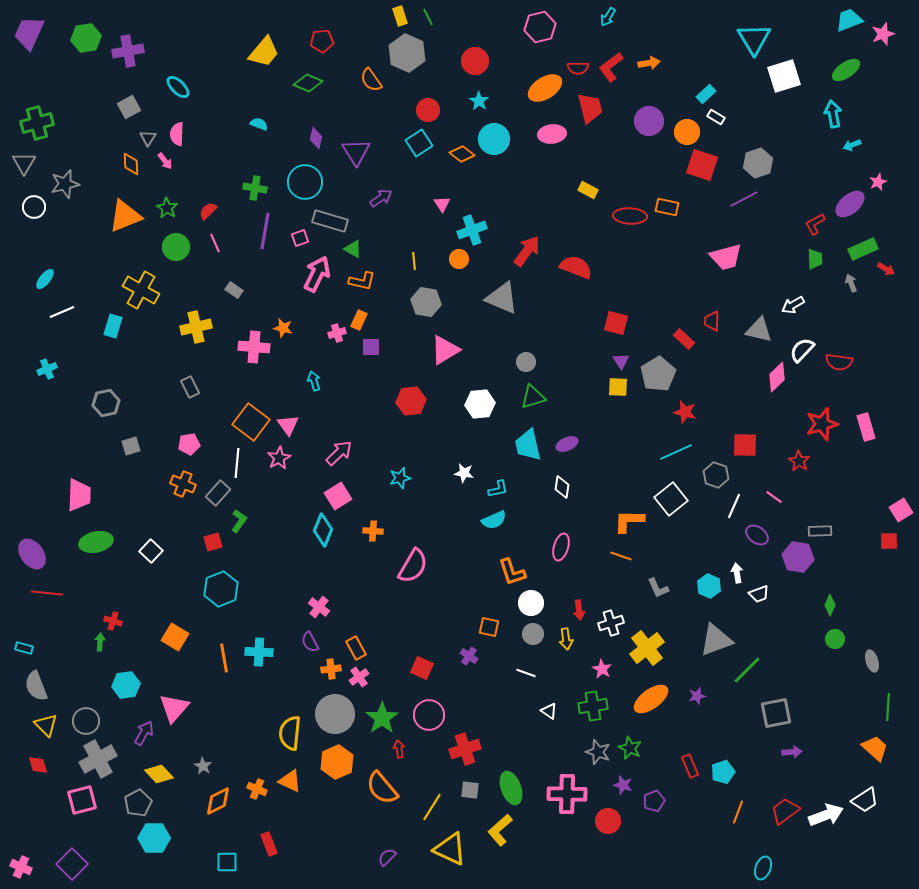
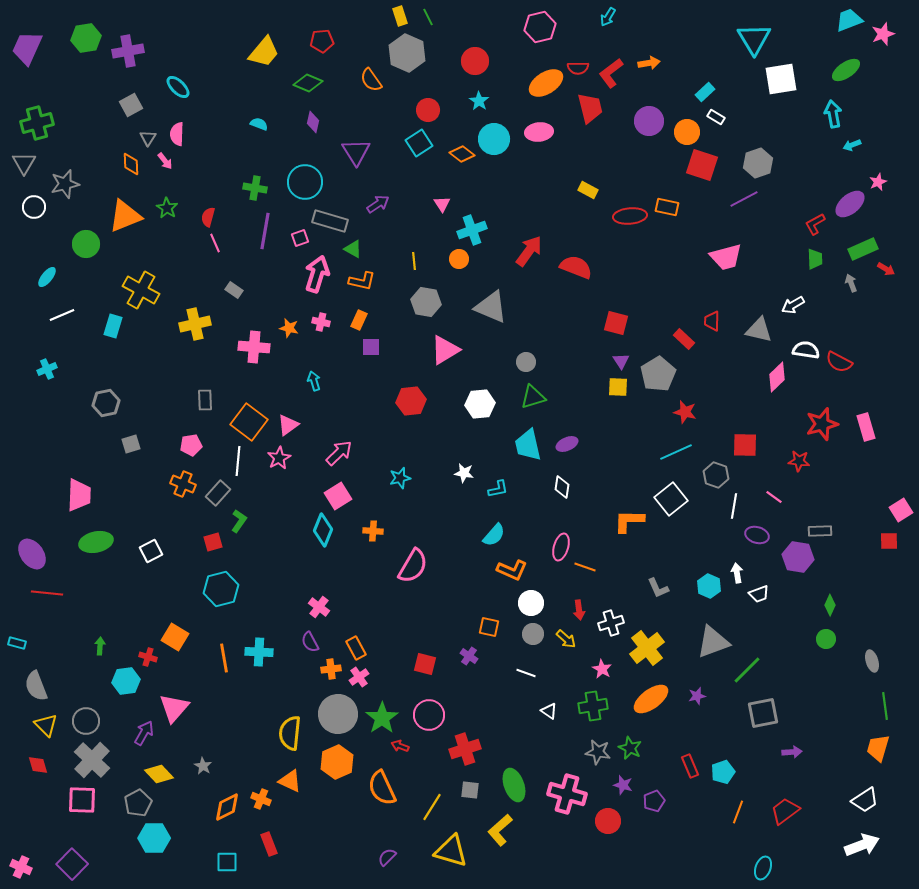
purple trapezoid at (29, 33): moved 2 px left, 15 px down
red L-shape at (611, 67): moved 6 px down
white square at (784, 76): moved 3 px left, 3 px down; rotated 8 degrees clockwise
orange ellipse at (545, 88): moved 1 px right, 5 px up
cyan rectangle at (706, 94): moved 1 px left, 2 px up
gray square at (129, 107): moved 2 px right, 2 px up
pink ellipse at (552, 134): moved 13 px left, 2 px up
purple diamond at (316, 138): moved 3 px left, 16 px up
purple arrow at (381, 198): moved 3 px left, 6 px down
red semicircle at (208, 211): moved 6 px down; rotated 30 degrees counterclockwise
red ellipse at (630, 216): rotated 8 degrees counterclockwise
green circle at (176, 247): moved 90 px left, 3 px up
red arrow at (527, 251): moved 2 px right
pink arrow at (317, 274): rotated 9 degrees counterclockwise
cyan ellipse at (45, 279): moved 2 px right, 2 px up
gray triangle at (502, 298): moved 11 px left, 9 px down
white line at (62, 312): moved 3 px down
yellow cross at (196, 327): moved 1 px left, 3 px up
orange star at (283, 328): moved 6 px right
pink cross at (337, 333): moved 16 px left, 11 px up; rotated 30 degrees clockwise
white semicircle at (802, 350): moved 4 px right; rotated 56 degrees clockwise
red semicircle at (839, 362): rotated 20 degrees clockwise
gray rectangle at (190, 387): moved 15 px right, 13 px down; rotated 25 degrees clockwise
orange square at (251, 422): moved 2 px left
pink triangle at (288, 425): rotated 30 degrees clockwise
pink pentagon at (189, 444): moved 2 px right, 1 px down
gray square at (131, 446): moved 2 px up
red star at (799, 461): rotated 25 degrees counterclockwise
white line at (237, 463): moved 1 px right, 2 px up
white line at (734, 506): rotated 15 degrees counterclockwise
cyan semicircle at (494, 520): moved 15 px down; rotated 25 degrees counterclockwise
purple ellipse at (757, 535): rotated 20 degrees counterclockwise
white square at (151, 551): rotated 20 degrees clockwise
orange line at (621, 556): moved 36 px left, 11 px down
orange L-shape at (512, 572): moved 2 px up; rotated 48 degrees counterclockwise
cyan hexagon at (221, 589): rotated 8 degrees clockwise
red cross at (113, 621): moved 35 px right, 36 px down
yellow arrow at (566, 639): rotated 40 degrees counterclockwise
green circle at (835, 639): moved 9 px left
gray triangle at (716, 640): moved 3 px left, 2 px down
green arrow at (100, 642): moved 4 px down
cyan rectangle at (24, 648): moved 7 px left, 5 px up
red square at (422, 668): moved 3 px right, 4 px up; rotated 10 degrees counterclockwise
cyan hexagon at (126, 685): moved 4 px up
green line at (888, 707): moved 3 px left, 1 px up; rotated 12 degrees counterclockwise
gray square at (776, 713): moved 13 px left
gray circle at (335, 714): moved 3 px right
orange trapezoid at (875, 748): moved 3 px right; rotated 116 degrees counterclockwise
red arrow at (399, 749): moved 1 px right, 3 px up; rotated 60 degrees counterclockwise
gray star at (598, 752): rotated 10 degrees counterclockwise
gray cross at (98, 759): moved 6 px left, 1 px down; rotated 18 degrees counterclockwise
orange semicircle at (382, 788): rotated 15 degrees clockwise
green ellipse at (511, 788): moved 3 px right, 3 px up
orange cross at (257, 789): moved 4 px right, 10 px down
pink cross at (567, 794): rotated 15 degrees clockwise
pink square at (82, 800): rotated 16 degrees clockwise
orange diamond at (218, 801): moved 9 px right, 6 px down
white arrow at (826, 815): moved 36 px right, 30 px down
yellow triangle at (450, 849): moved 1 px right, 2 px down; rotated 9 degrees counterclockwise
